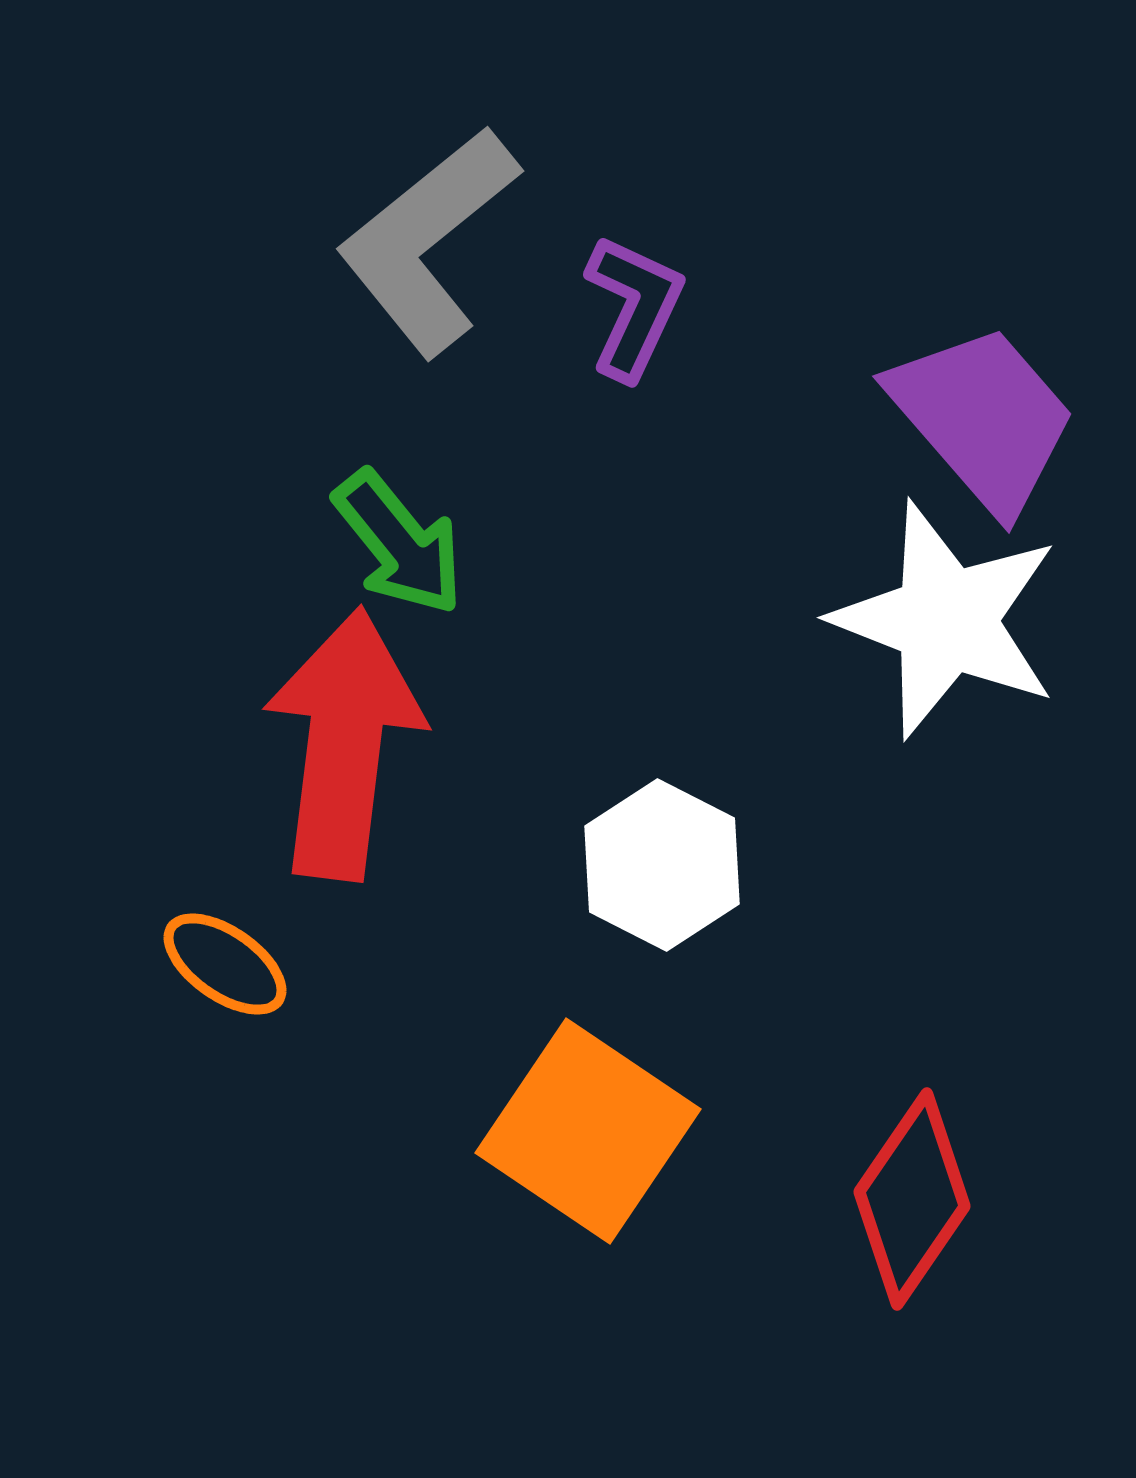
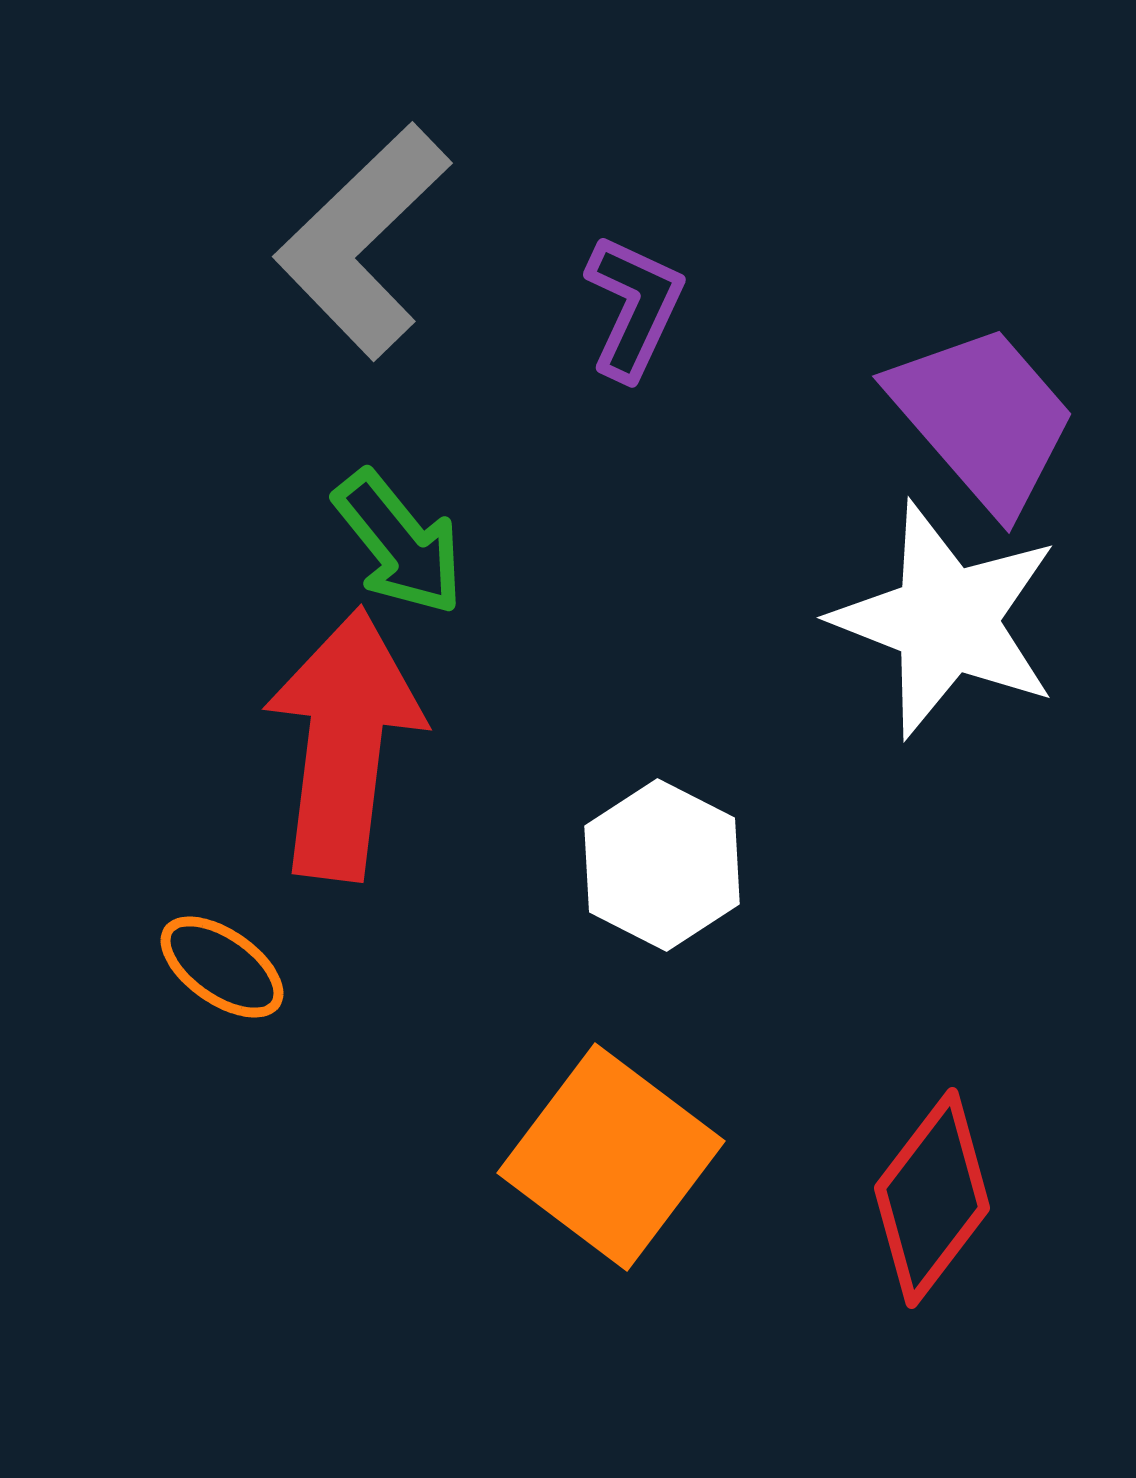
gray L-shape: moved 65 px left; rotated 5 degrees counterclockwise
orange ellipse: moved 3 px left, 3 px down
orange square: moved 23 px right, 26 px down; rotated 3 degrees clockwise
red diamond: moved 20 px right, 1 px up; rotated 3 degrees clockwise
